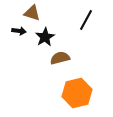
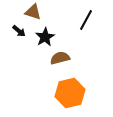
brown triangle: moved 1 px right, 1 px up
black arrow: rotated 32 degrees clockwise
orange hexagon: moved 7 px left
